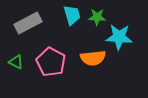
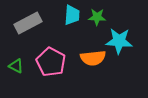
cyan trapezoid: rotated 20 degrees clockwise
cyan star: moved 4 px down
green triangle: moved 4 px down
